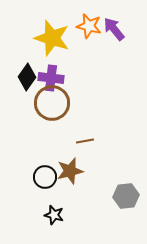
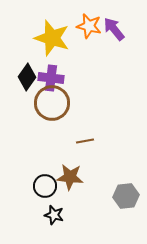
brown star: moved 6 px down; rotated 20 degrees clockwise
black circle: moved 9 px down
